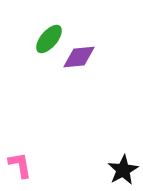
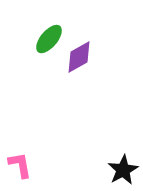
purple diamond: rotated 24 degrees counterclockwise
